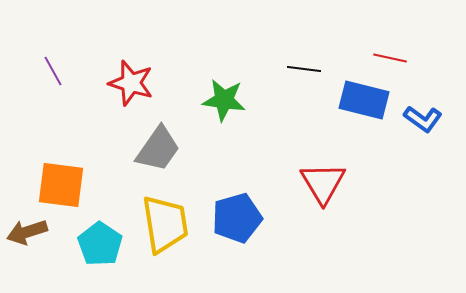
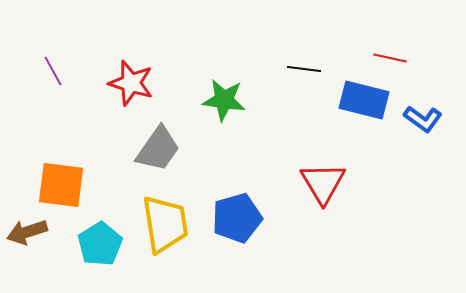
cyan pentagon: rotated 6 degrees clockwise
